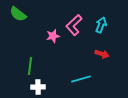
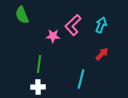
green semicircle: moved 4 px right, 1 px down; rotated 30 degrees clockwise
pink L-shape: moved 1 px left
pink star: rotated 16 degrees clockwise
red arrow: rotated 64 degrees counterclockwise
green line: moved 9 px right, 2 px up
cyan line: rotated 60 degrees counterclockwise
